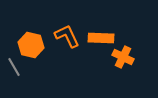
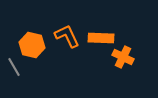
orange hexagon: moved 1 px right
